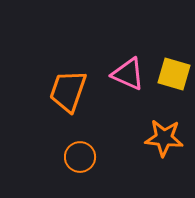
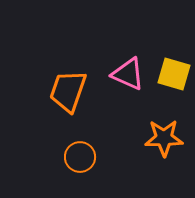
orange star: rotated 6 degrees counterclockwise
